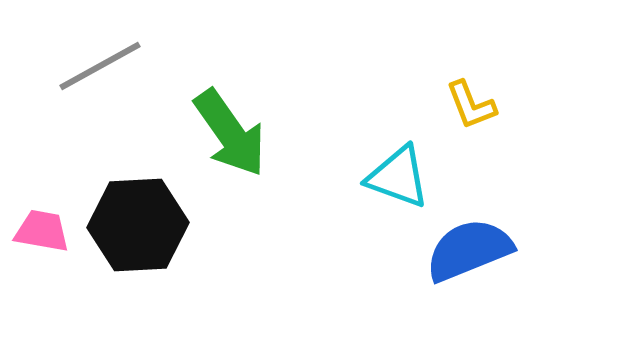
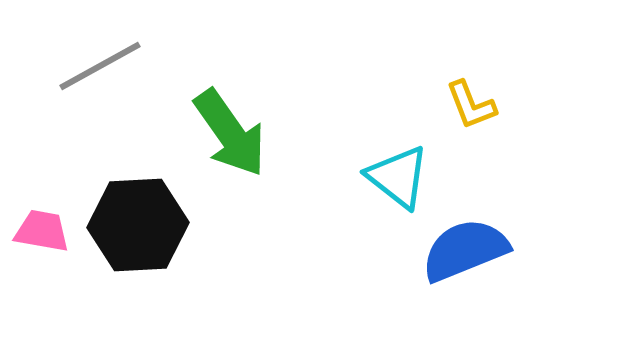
cyan triangle: rotated 18 degrees clockwise
blue semicircle: moved 4 px left
